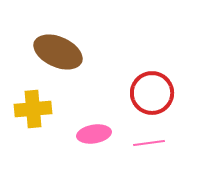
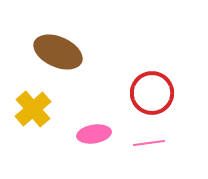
yellow cross: rotated 36 degrees counterclockwise
